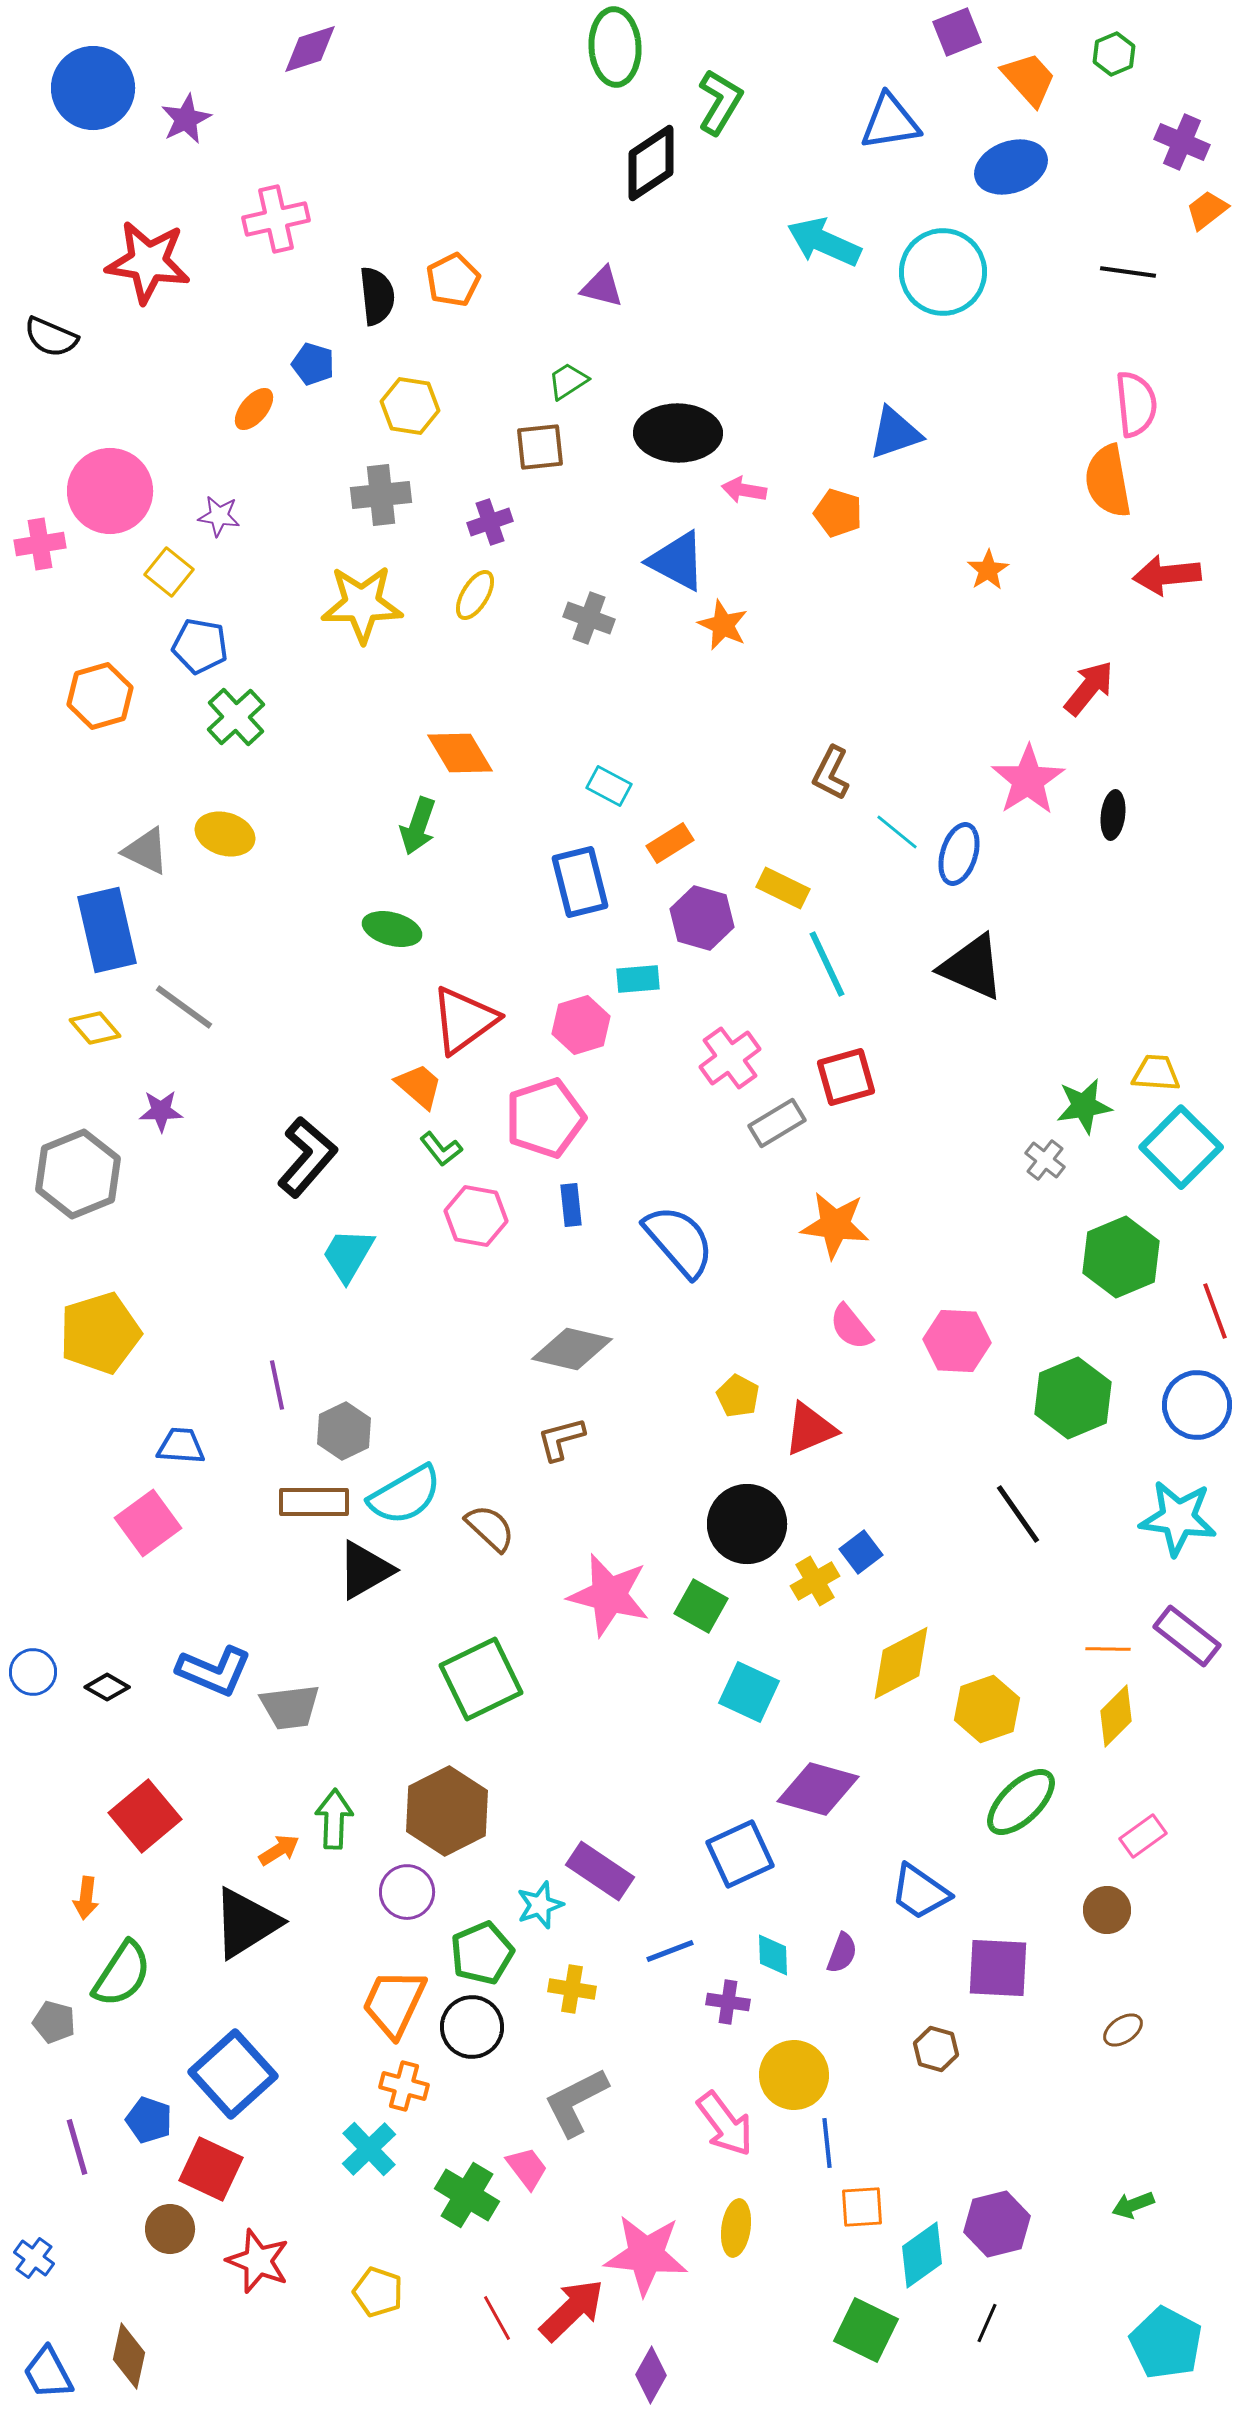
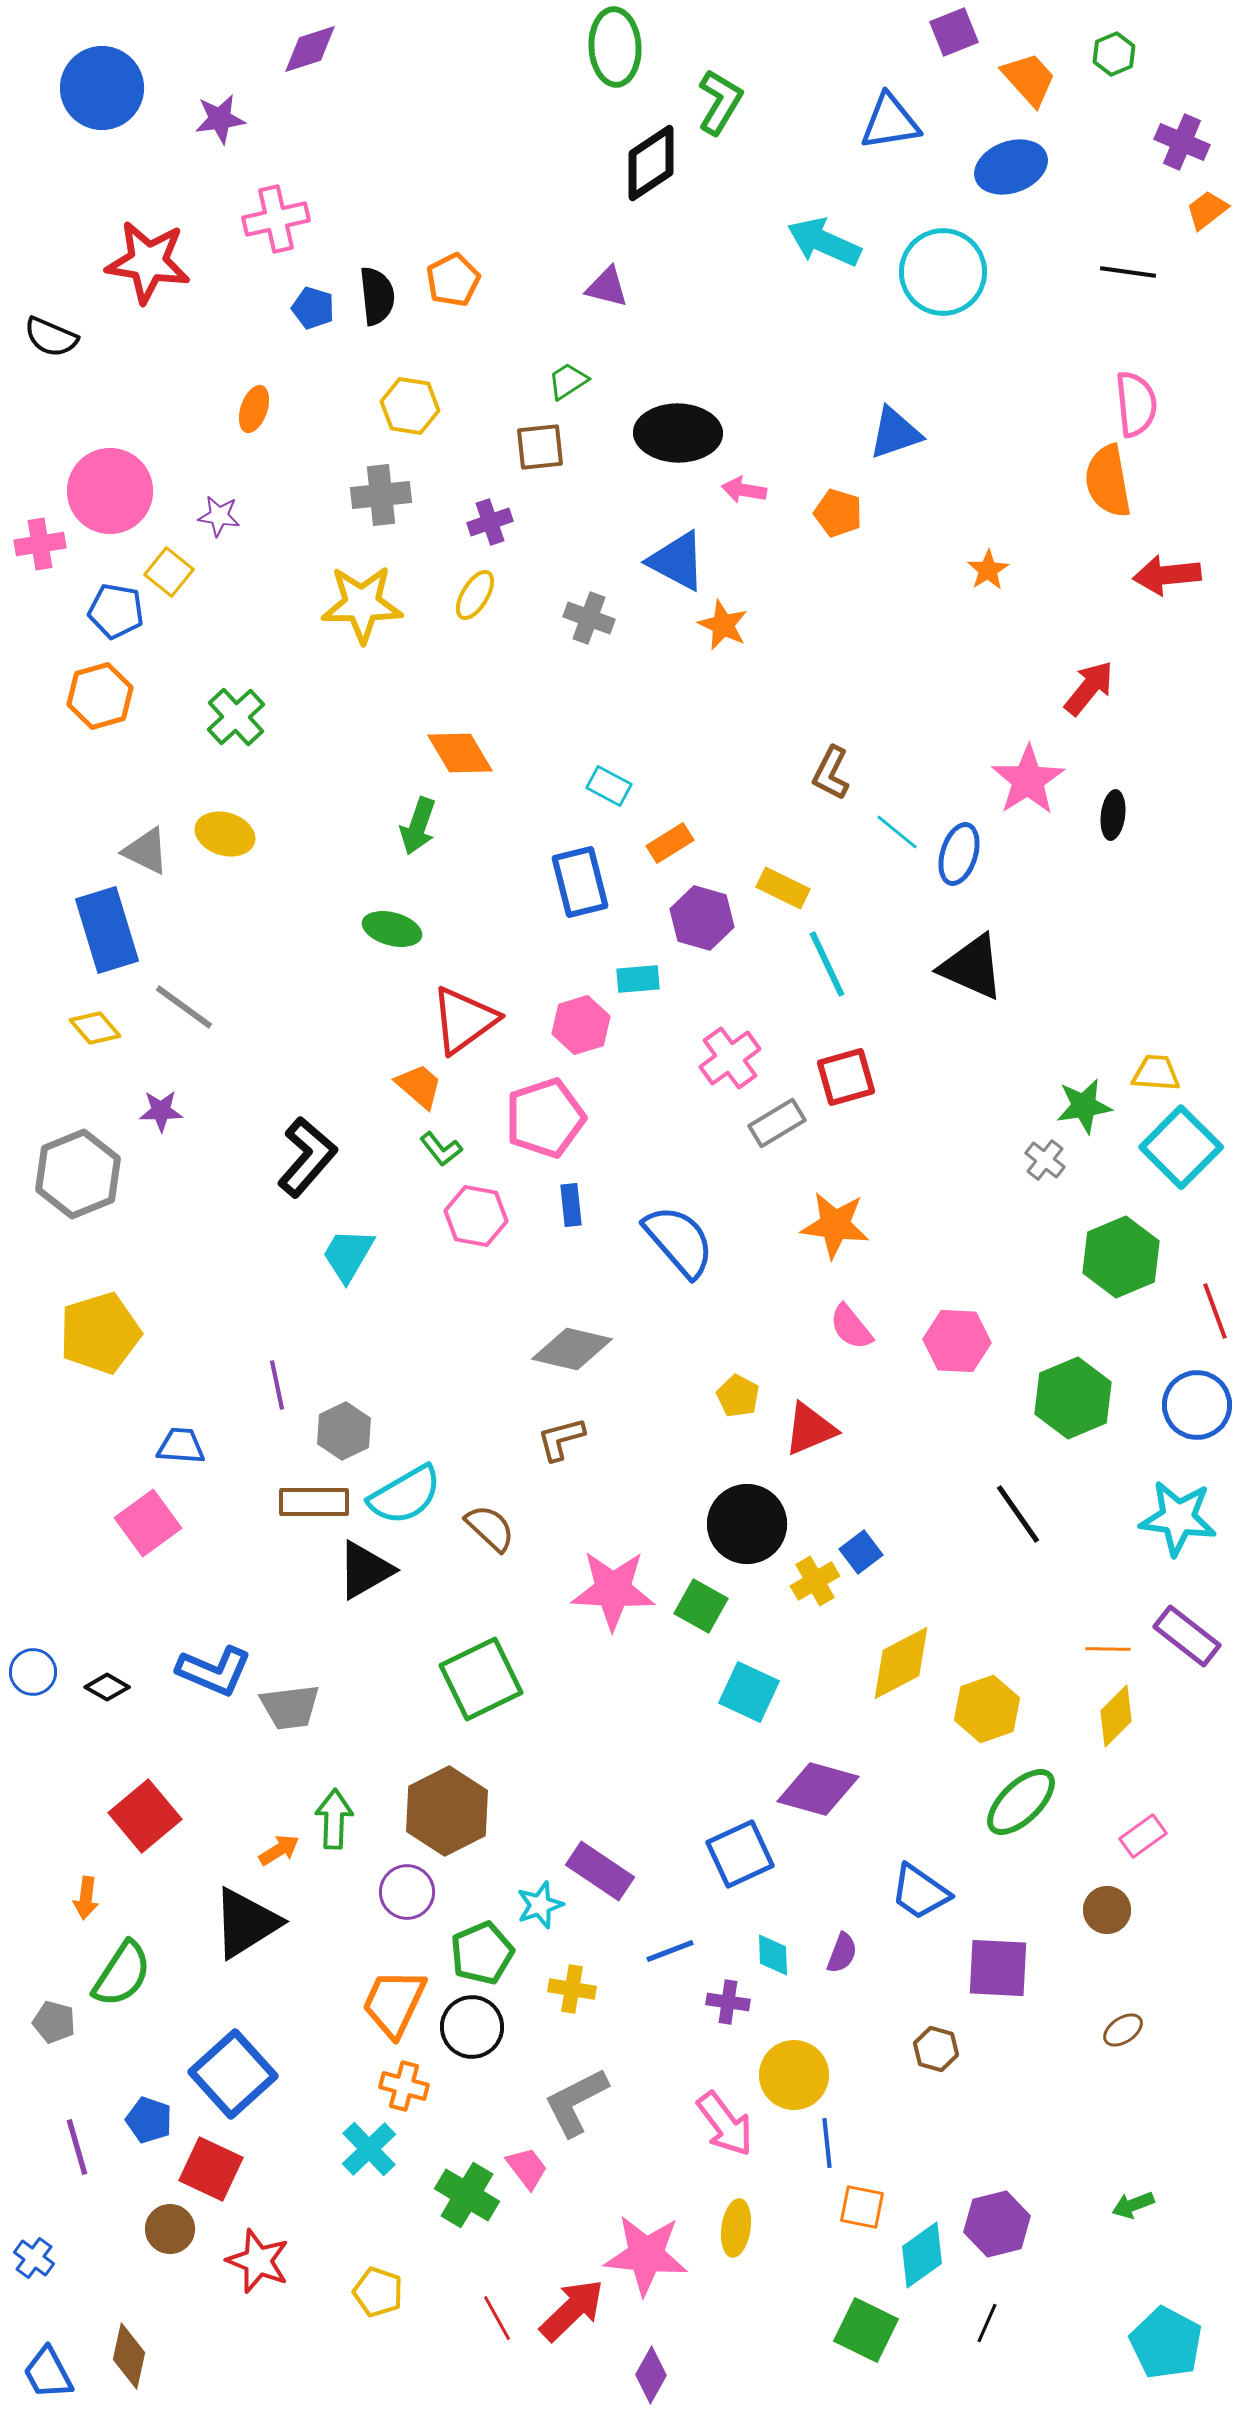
purple square at (957, 32): moved 3 px left
blue circle at (93, 88): moved 9 px right
purple star at (186, 119): moved 34 px right; rotated 18 degrees clockwise
purple triangle at (602, 287): moved 5 px right
blue pentagon at (313, 364): moved 56 px up
orange ellipse at (254, 409): rotated 21 degrees counterclockwise
blue pentagon at (200, 646): moved 84 px left, 35 px up
blue rectangle at (107, 930): rotated 4 degrees counterclockwise
pink star at (609, 1595): moved 4 px right, 5 px up; rotated 12 degrees counterclockwise
orange square at (862, 2207): rotated 15 degrees clockwise
